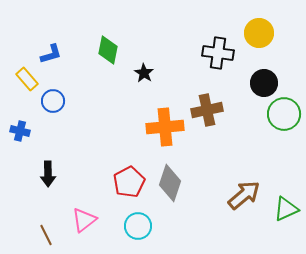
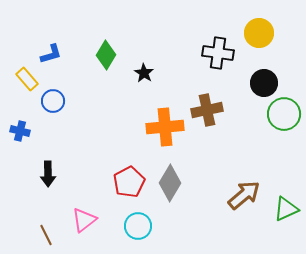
green diamond: moved 2 px left, 5 px down; rotated 20 degrees clockwise
gray diamond: rotated 12 degrees clockwise
